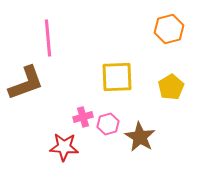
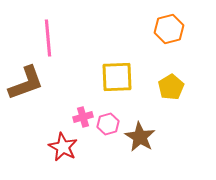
red star: moved 1 px left; rotated 24 degrees clockwise
